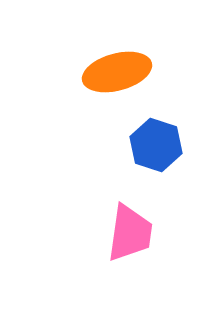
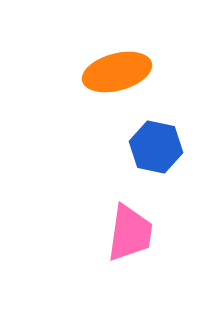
blue hexagon: moved 2 px down; rotated 6 degrees counterclockwise
